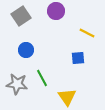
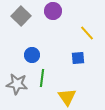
purple circle: moved 3 px left
gray square: rotated 12 degrees counterclockwise
yellow line: rotated 21 degrees clockwise
blue circle: moved 6 px right, 5 px down
green line: rotated 36 degrees clockwise
